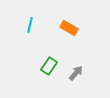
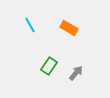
cyan line: rotated 42 degrees counterclockwise
